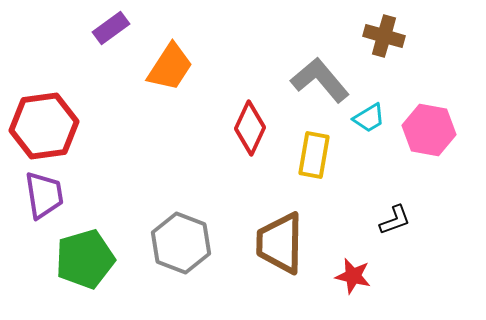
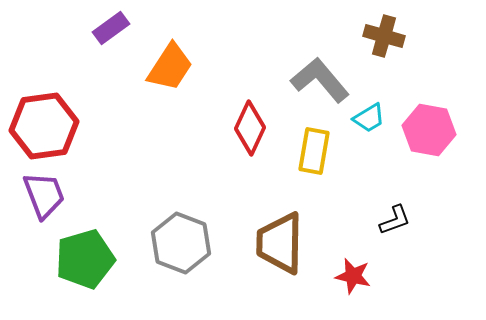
yellow rectangle: moved 4 px up
purple trapezoid: rotated 12 degrees counterclockwise
